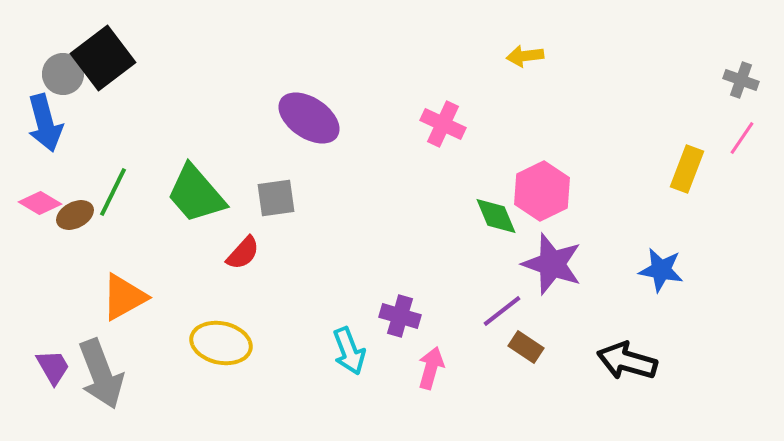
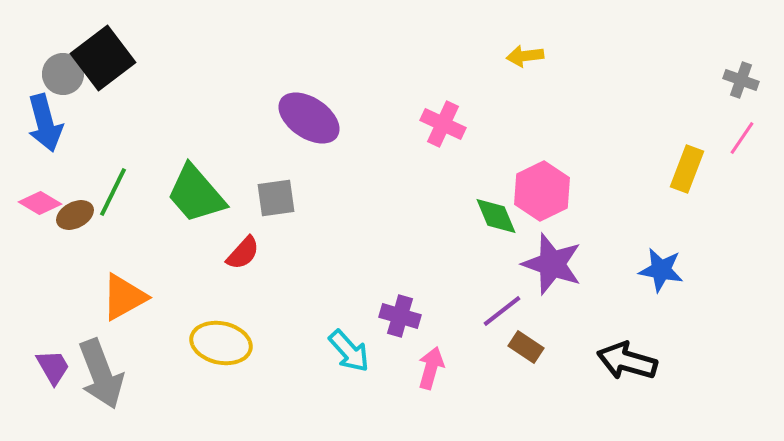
cyan arrow: rotated 21 degrees counterclockwise
